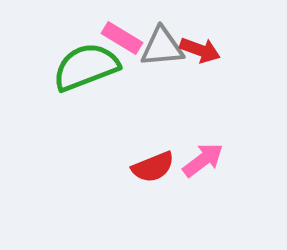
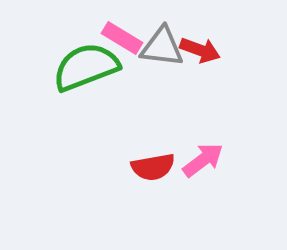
gray triangle: rotated 12 degrees clockwise
red semicircle: rotated 12 degrees clockwise
